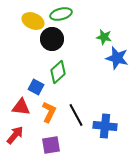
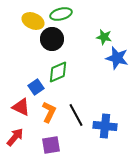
green diamond: rotated 20 degrees clockwise
blue square: rotated 28 degrees clockwise
red triangle: rotated 18 degrees clockwise
red arrow: moved 2 px down
